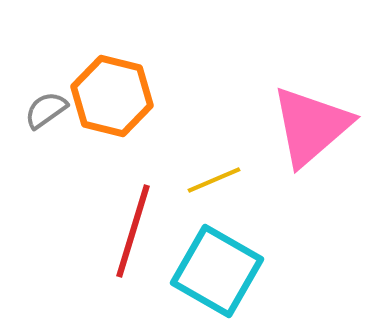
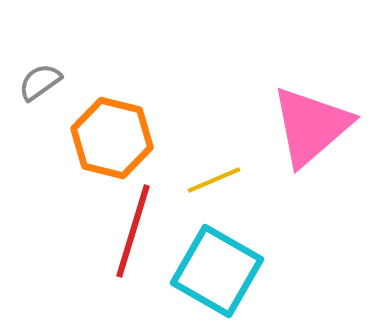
orange hexagon: moved 42 px down
gray semicircle: moved 6 px left, 28 px up
